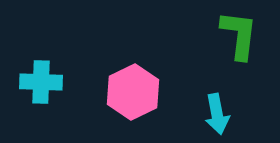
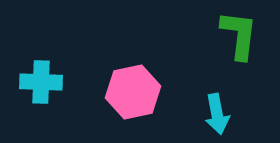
pink hexagon: rotated 14 degrees clockwise
